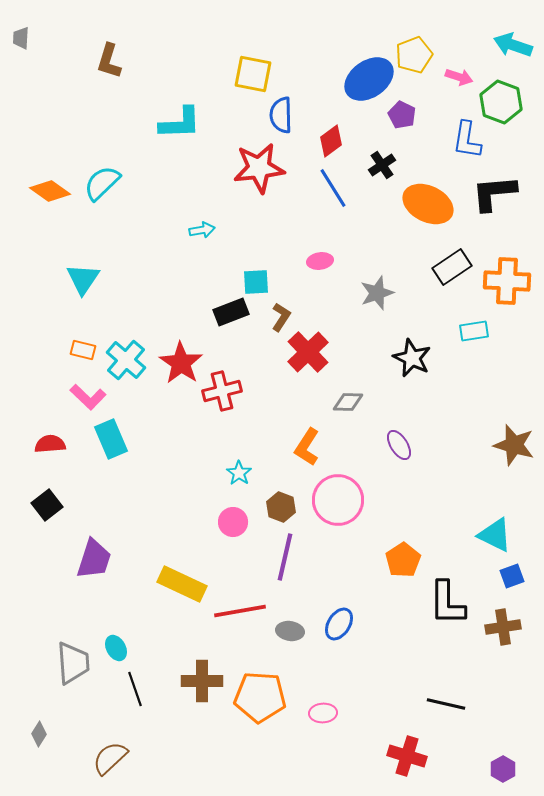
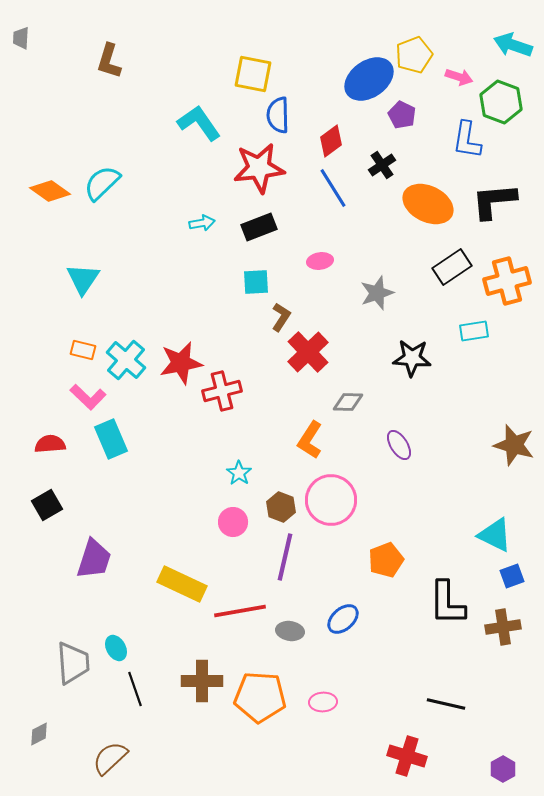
blue semicircle at (281, 115): moved 3 px left
cyan L-shape at (180, 123): moved 19 px right; rotated 123 degrees counterclockwise
black L-shape at (494, 193): moved 8 px down
cyan arrow at (202, 230): moved 7 px up
orange cross at (507, 281): rotated 18 degrees counterclockwise
black rectangle at (231, 312): moved 28 px right, 85 px up
black star at (412, 358): rotated 21 degrees counterclockwise
red star at (181, 363): rotated 27 degrees clockwise
orange L-shape at (307, 447): moved 3 px right, 7 px up
pink circle at (338, 500): moved 7 px left
black square at (47, 505): rotated 8 degrees clockwise
orange pentagon at (403, 560): moved 17 px left; rotated 12 degrees clockwise
blue ellipse at (339, 624): moved 4 px right, 5 px up; rotated 16 degrees clockwise
pink ellipse at (323, 713): moved 11 px up
gray diamond at (39, 734): rotated 30 degrees clockwise
